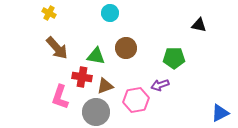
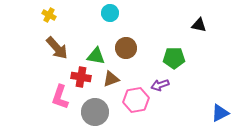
yellow cross: moved 2 px down
red cross: moved 1 px left
brown triangle: moved 6 px right, 7 px up
gray circle: moved 1 px left
